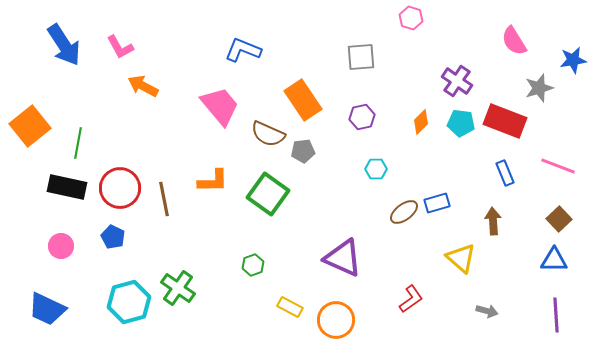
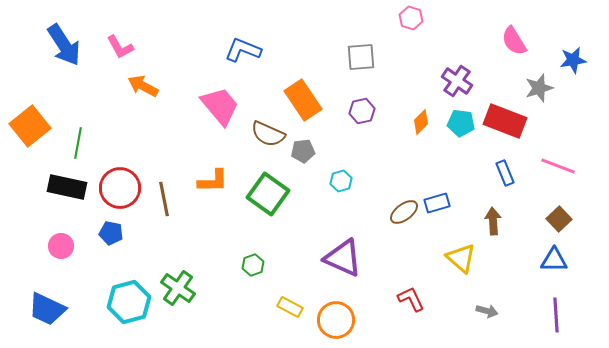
purple hexagon at (362, 117): moved 6 px up
cyan hexagon at (376, 169): moved 35 px left, 12 px down; rotated 15 degrees counterclockwise
blue pentagon at (113, 237): moved 2 px left, 4 px up; rotated 15 degrees counterclockwise
red L-shape at (411, 299): rotated 80 degrees counterclockwise
